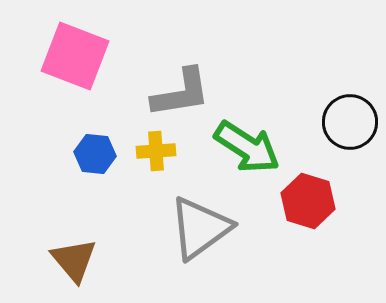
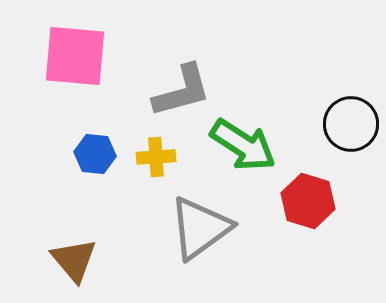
pink square: rotated 16 degrees counterclockwise
gray L-shape: moved 1 px right, 2 px up; rotated 6 degrees counterclockwise
black circle: moved 1 px right, 2 px down
green arrow: moved 4 px left, 2 px up
yellow cross: moved 6 px down
